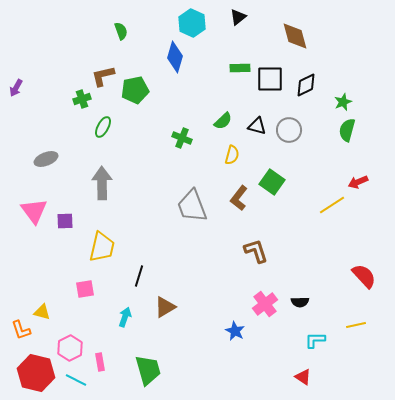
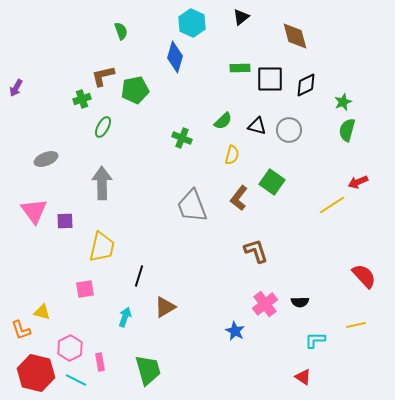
black triangle at (238, 17): moved 3 px right
